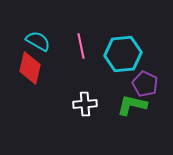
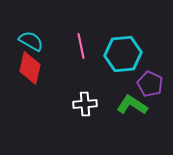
cyan semicircle: moved 7 px left
purple pentagon: moved 5 px right
green L-shape: rotated 20 degrees clockwise
